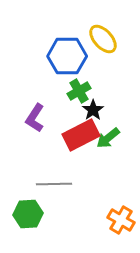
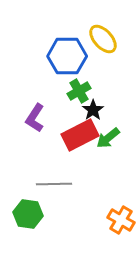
red rectangle: moved 1 px left
green hexagon: rotated 12 degrees clockwise
